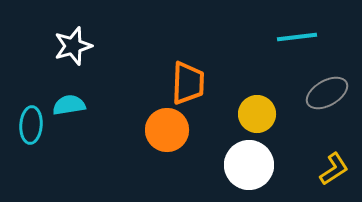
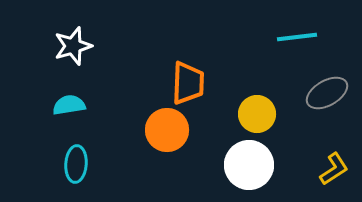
cyan ellipse: moved 45 px right, 39 px down
